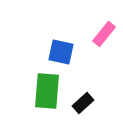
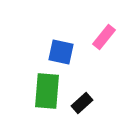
pink rectangle: moved 3 px down
black rectangle: moved 1 px left
